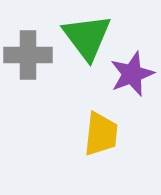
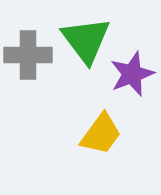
green triangle: moved 1 px left, 3 px down
yellow trapezoid: rotated 30 degrees clockwise
